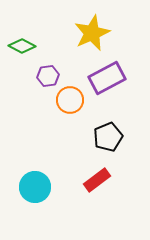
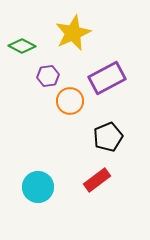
yellow star: moved 19 px left
orange circle: moved 1 px down
cyan circle: moved 3 px right
